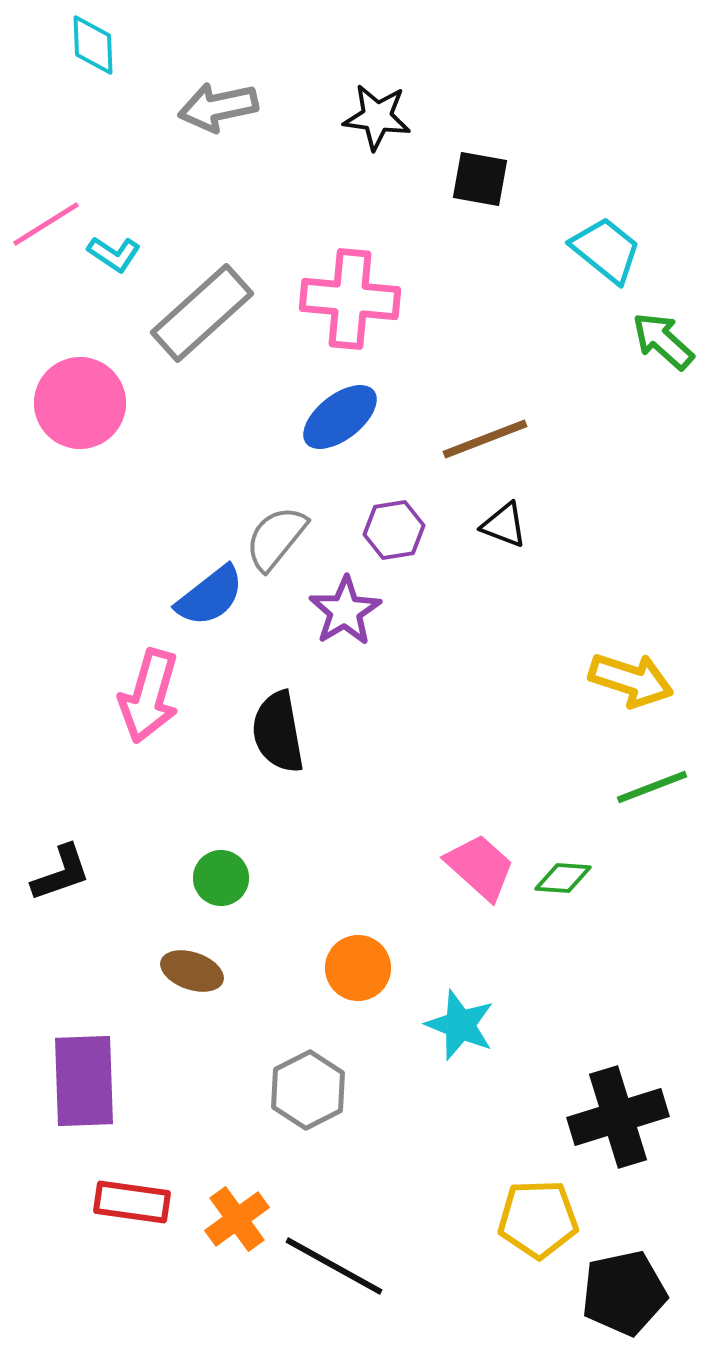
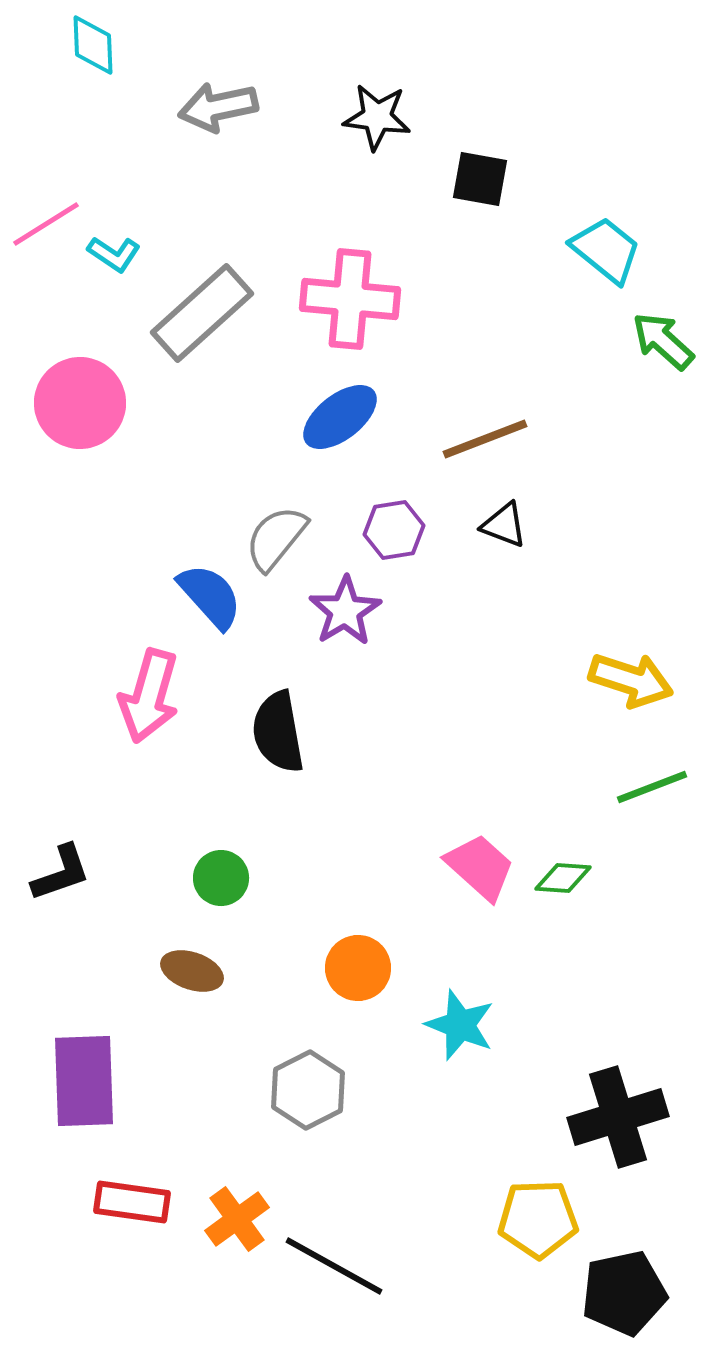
blue semicircle: rotated 94 degrees counterclockwise
